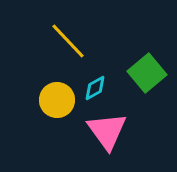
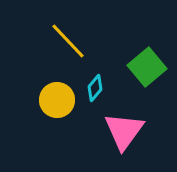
green square: moved 6 px up
cyan diamond: rotated 20 degrees counterclockwise
pink triangle: moved 17 px right; rotated 12 degrees clockwise
